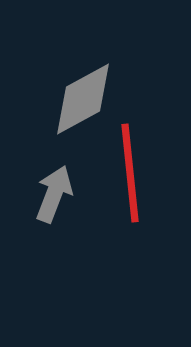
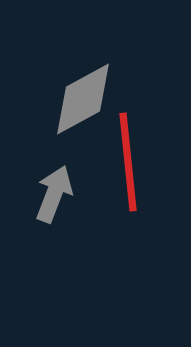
red line: moved 2 px left, 11 px up
